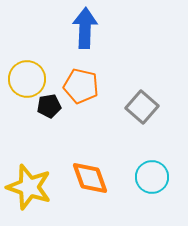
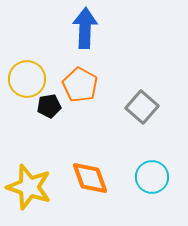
orange pentagon: moved 1 px left, 1 px up; rotated 16 degrees clockwise
